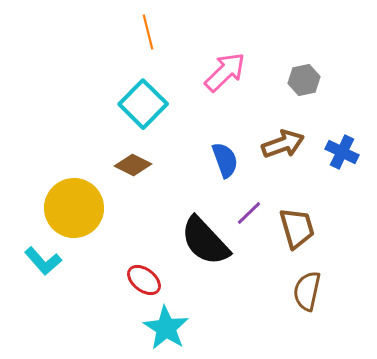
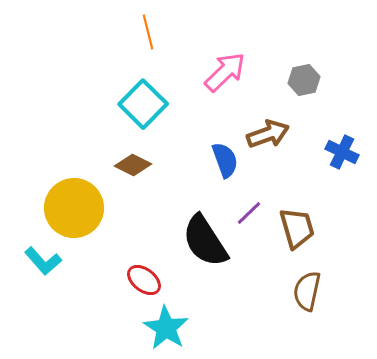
brown arrow: moved 15 px left, 10 px up
black semicircle: rotated 10 degrees clockwise
